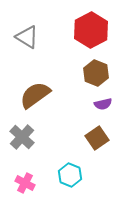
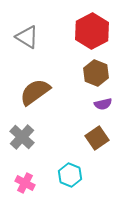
red hexagon: moved 1 px right, 1 px down
brown semicircle: moved 3 px up
